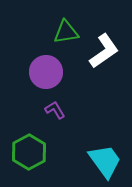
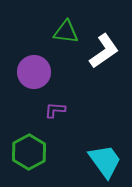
green triangle: rotated 16 degrees clockwise
purple circle: moved 12 px left
purple L-shape: rotated 55 degrees counterclockwise
